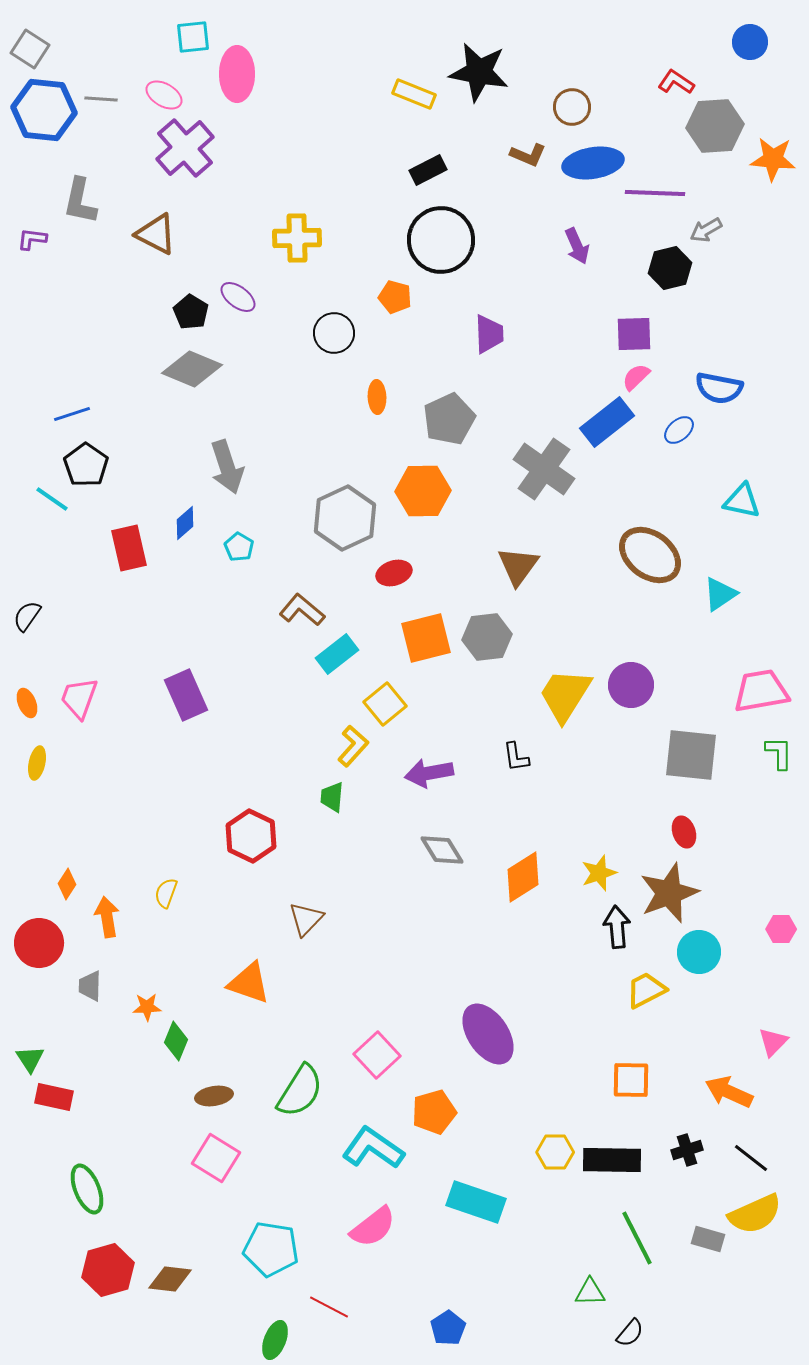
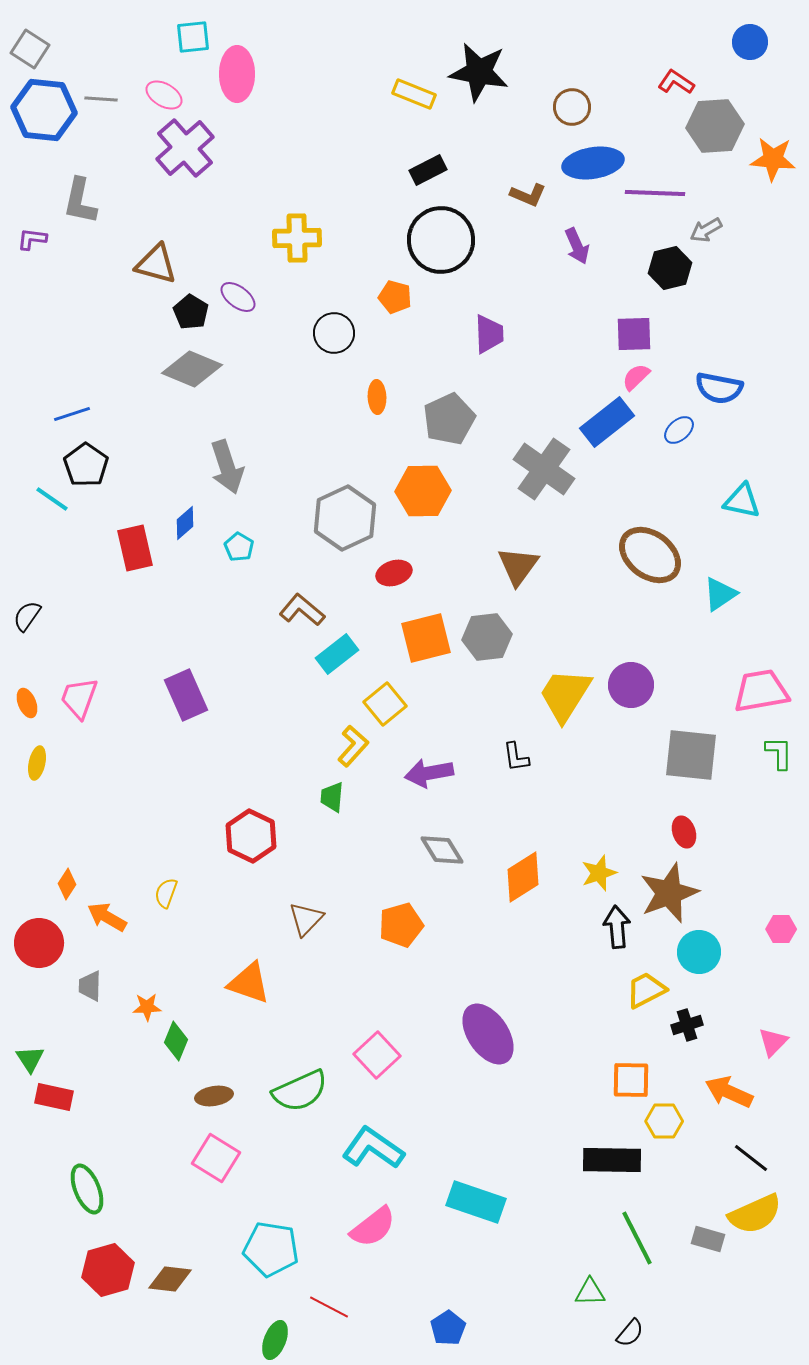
brown L-shape at (528, 155): moved 40 px down
brown triangle at (156, 234): moved 30 px down; rotated 12 degrees counterclockwise
red rectangle at (129, 548): moved 6 px right
orange arrow at (107, 917): rotated 51 degrees counterclockwise
green semicircle at (300, 1091): rotated 34 degrees clockwise
orange pentagon at (434, 1112): moved 33 px left, 187 px up
black cross at (687, 1150): moved 125 px up
yellow hexagon at (555, 1152): moved 109 px right, 31 px up
